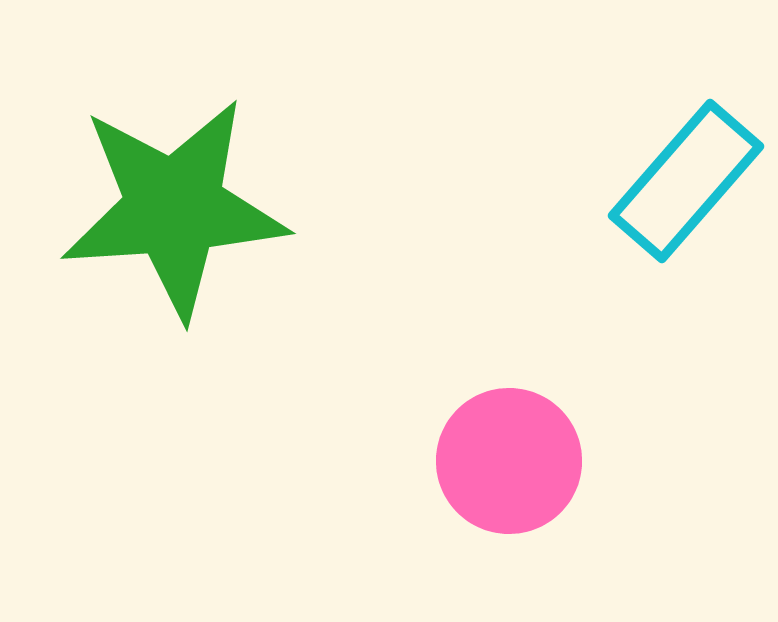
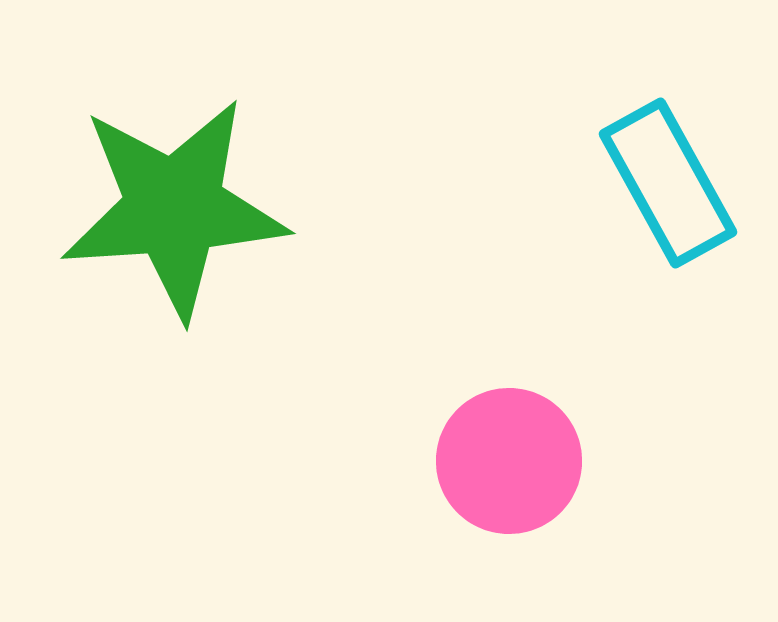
cyan rectangle: moved 18 px left, 2 px down; rotated 70 degrees counterclockwise
